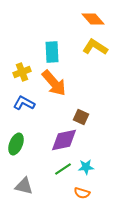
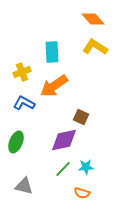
orange arrow: moved 3 px down; rotated 96 degrees clockwise
green ellipse: moved 2 px up
green line: rotated 12 degrees counterclockwise
